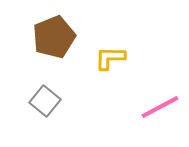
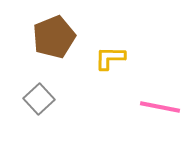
gray square: moved 6 px left, 2 px up; rotated 8 degrees clockwise
pink line: rotated 39 degrees clockwise
